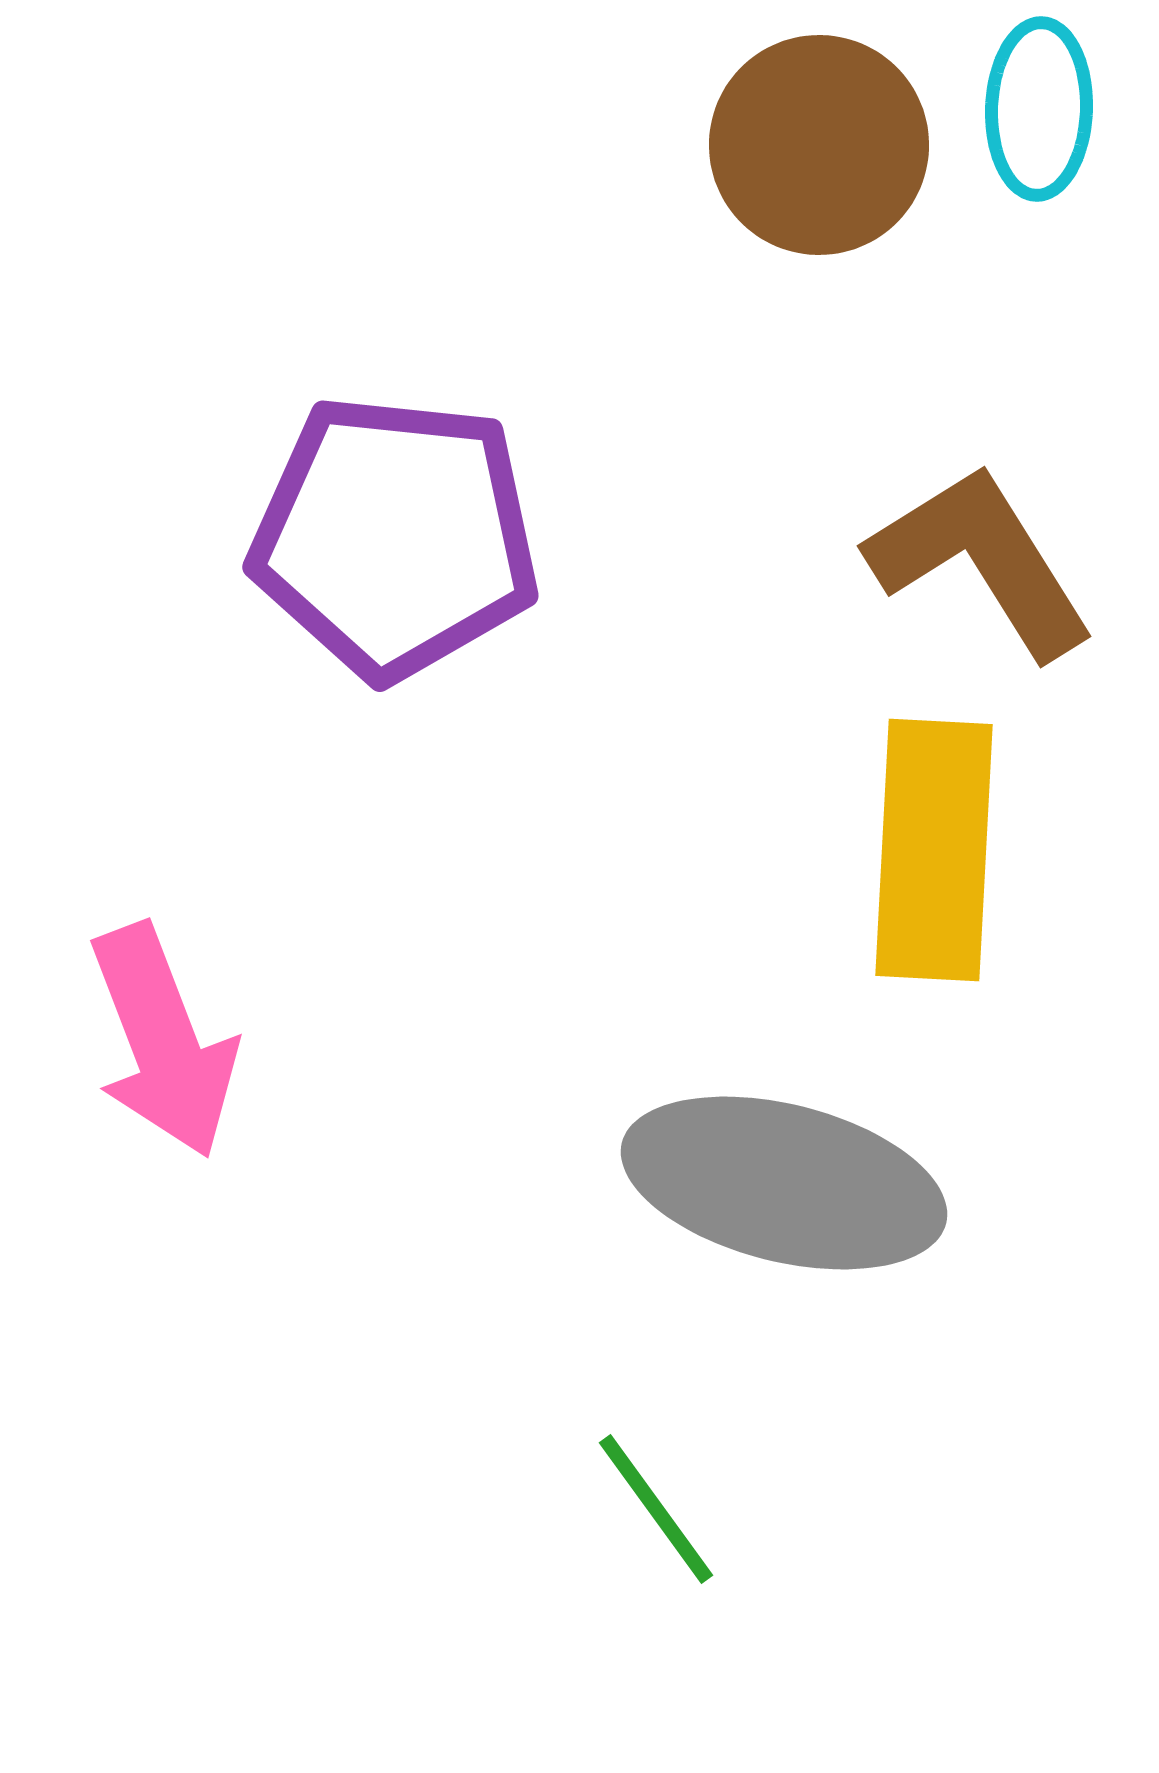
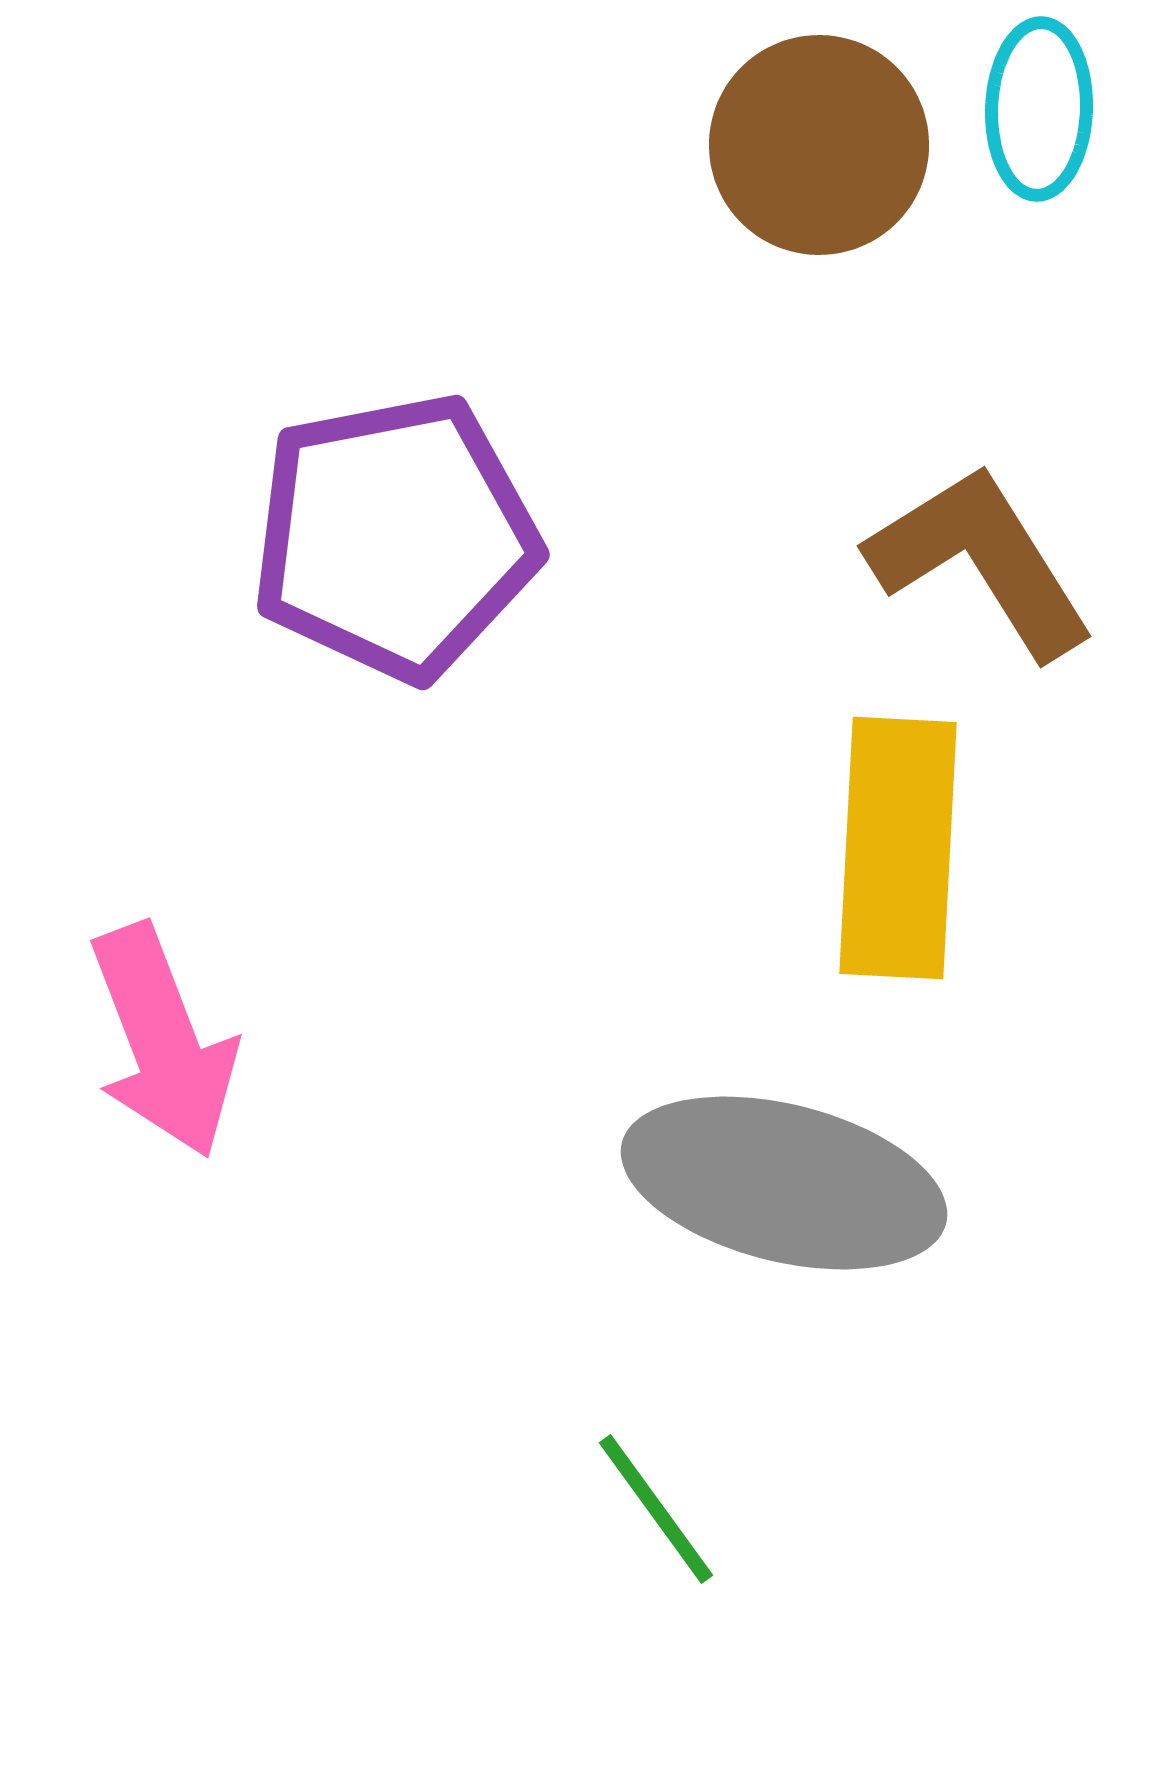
purple pentagon: rotated 17 degrees counterclockwise
yellow rectangle: moved 36 px left, 2 px up
